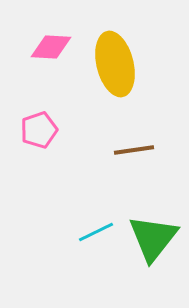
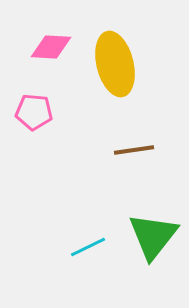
pink pentagon: moved 5 px left, 18 px up; rotated 24 degrees clockwise
cyan line: moved 8 px left, 15 px down
green triangle: moved 2 px up
